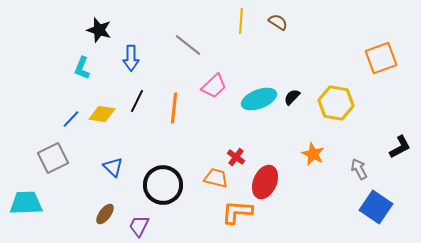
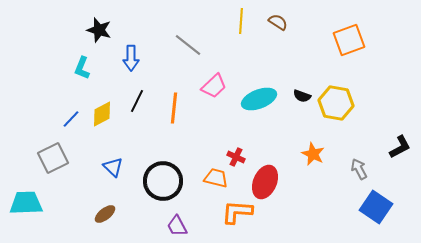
orange square: moved 32 px left, 18 px up
black semicircle: moved 10 px right, 1 px up; rotated 114 degrees counterclockwise
yellow diamond: rotated 36 degrees counterclockwise
red cross: rotated 12 degrees counterclockwise
black circle: moved 4 px up
brown ellipse: rotated 15 degrees clockwise
purple trapezoid: moved 38 px right; rotated 55 degrees counterclockwise
